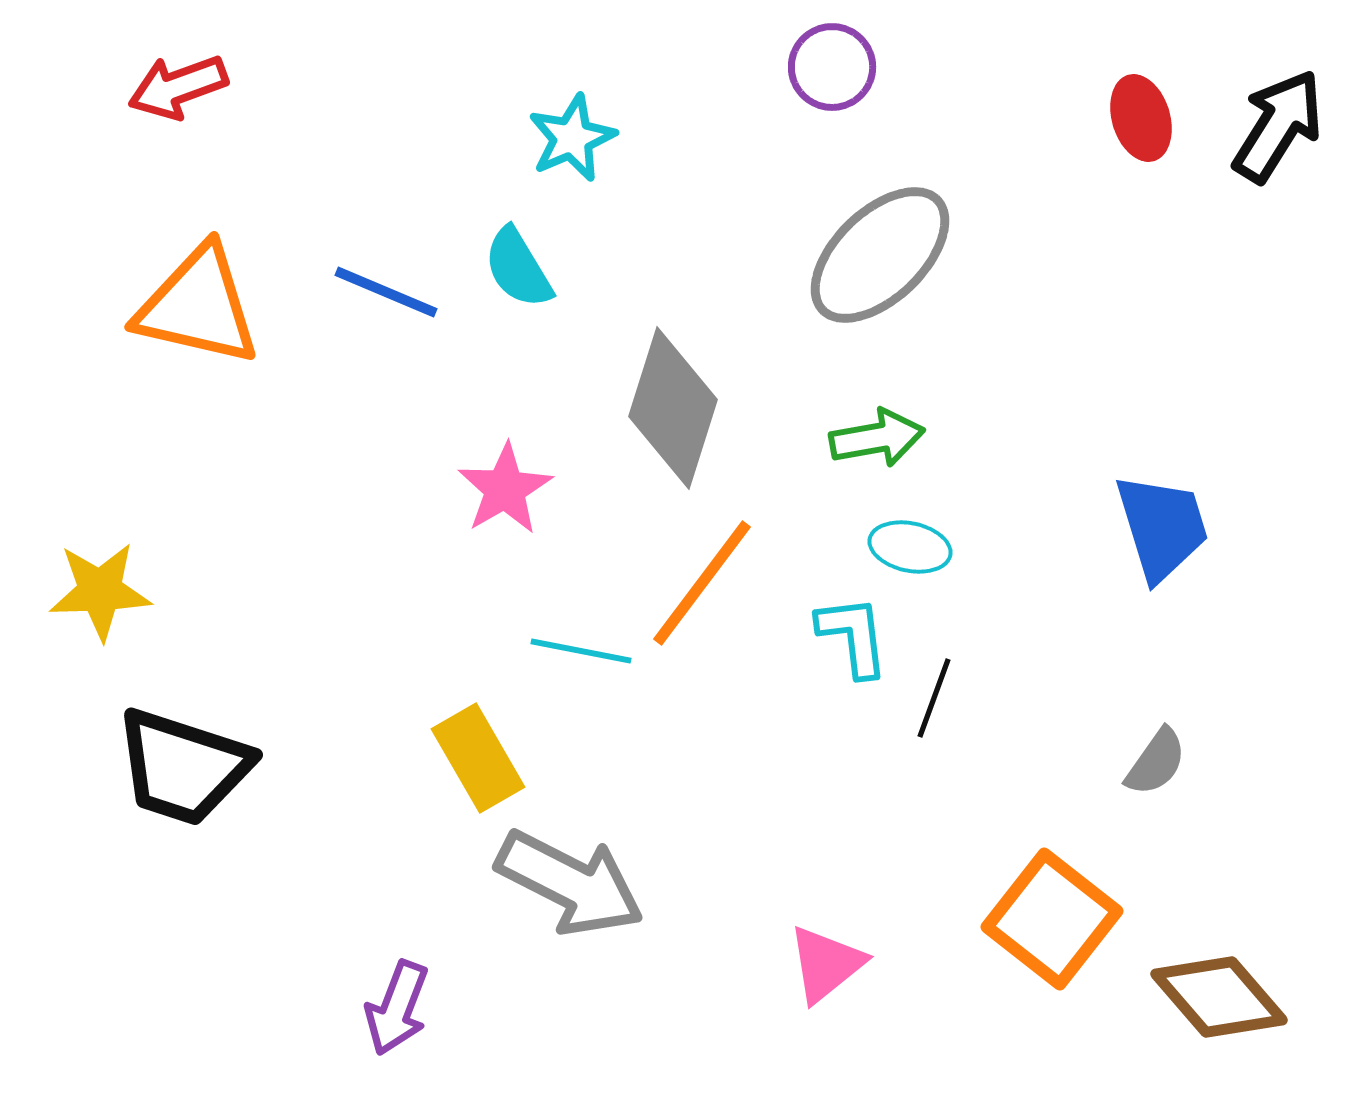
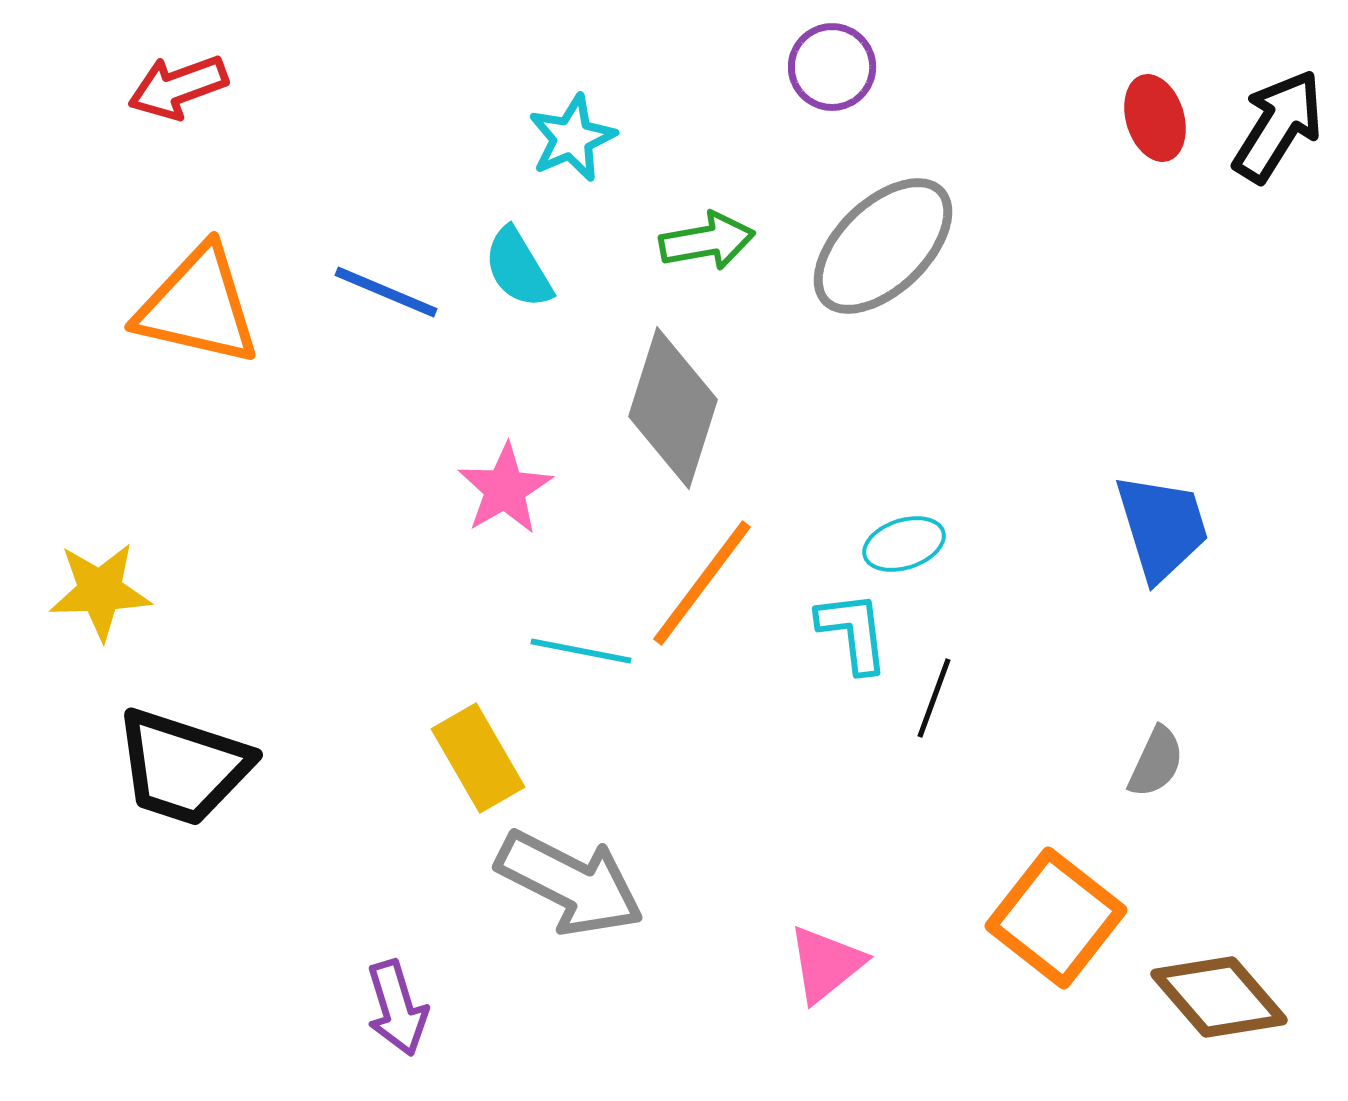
red ellipse: moved 14 px right
gray ellipse: moved 3 px right, 9 px up
green arrow: moved 170 px left, 197 px up
cyan ellipse: moved 6 px left, 3 px up; rotated 30 degrees counterclockwise
cyan L-shape: moved 4 px up
gray semicircle: rotated 10 degrees counterclockwise
orange square: moved 4 px right, 1 px up
purple arrow: rotated 38 degrees counterclockwise
